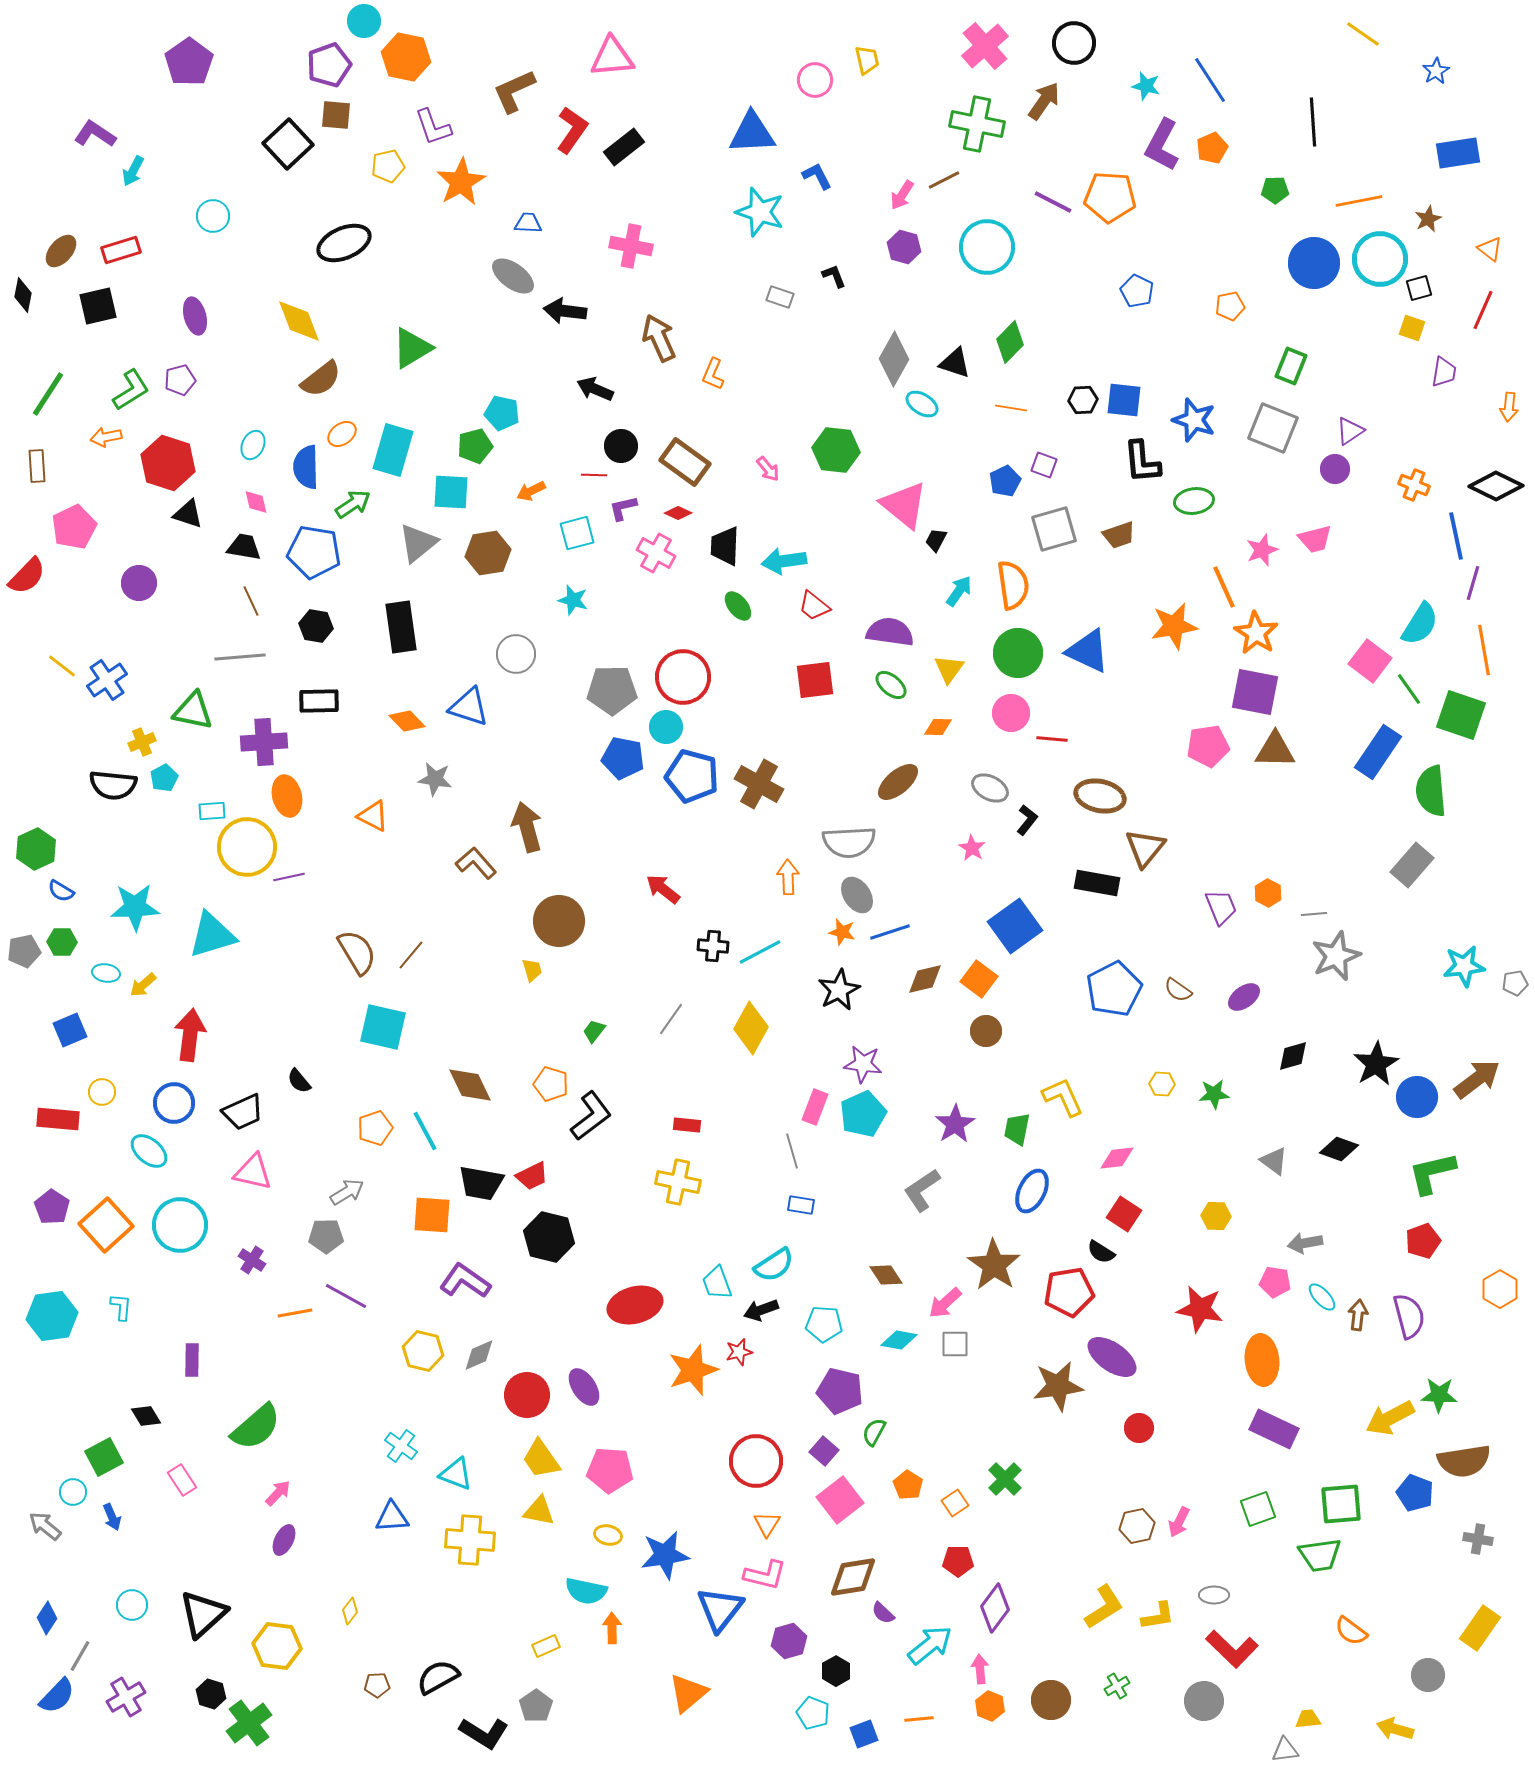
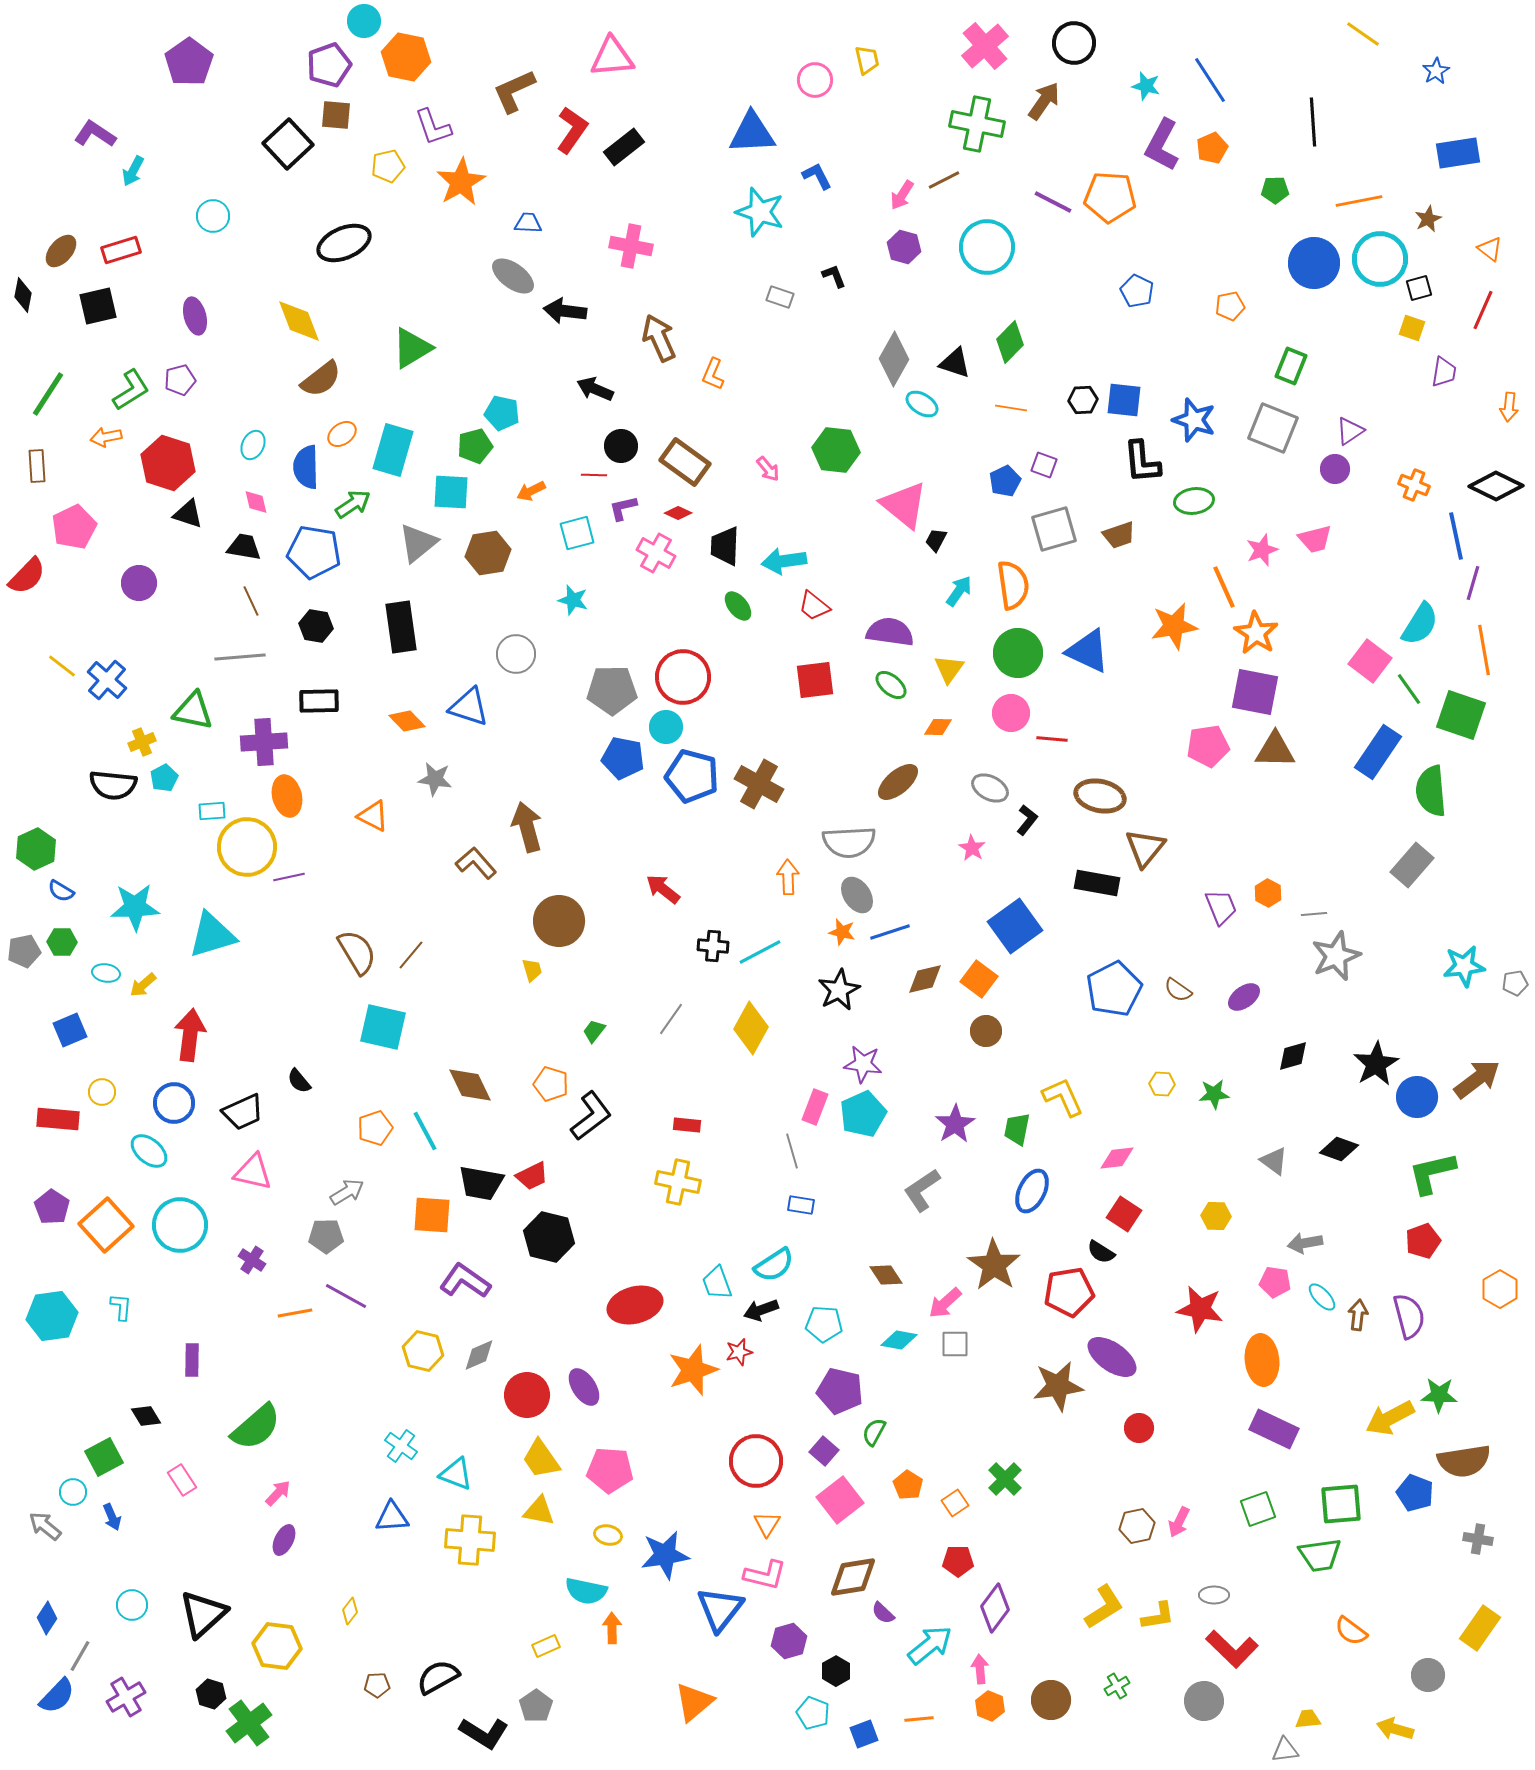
blue cross at (107, 680): rotated 15 degrees counterclockwise
orange triangle at (688, 1693): moved 6 px right, 9 px down
